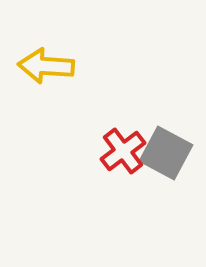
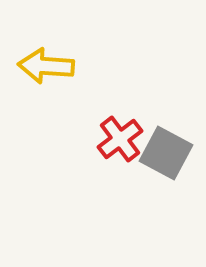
red cross: moved 3 px left, 12 px up
